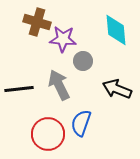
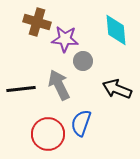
purple star: moved 2 px right
black line: moved 2 px right
